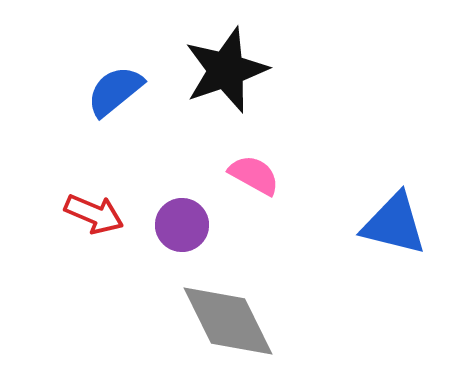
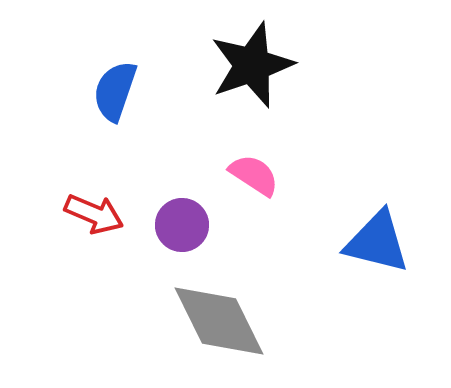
black star: moved 26 px right, 5 px up
blue semicircle: rotated 32 degrees counterclockwise
pink semicircle: rotated 4 degrees clockwise
blue triangle: moved 17 px left, 18 px down
gray diamond: moved 9 px left
